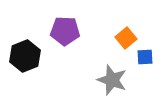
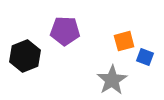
orange square: moved 2 px left, 3 px down; rotated 25 degrees clockwise
blue square: rotated 24 degrees clockwise
gray star: rotated 20 degrees clockwise
